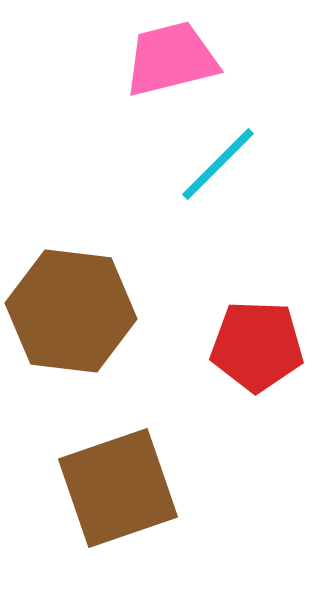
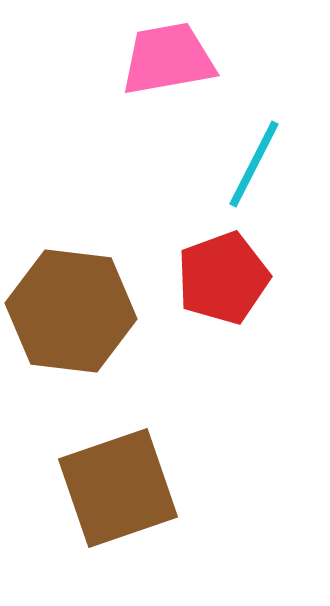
pink trapezoid: moved 3 px left; rotated 4 degrees clockwise
cyan line: moved 36 px right; rotated 18 degrees counterclockwise
red pentagon: moved 34 px left, 68 px up; rotated 22 degrees counterclockwise
